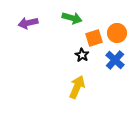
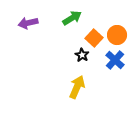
green arrow: rotated 48 degrees counterclockwise
orange circle: moved 2 px down
orange square: rotated 30 degrees counterclockwise
